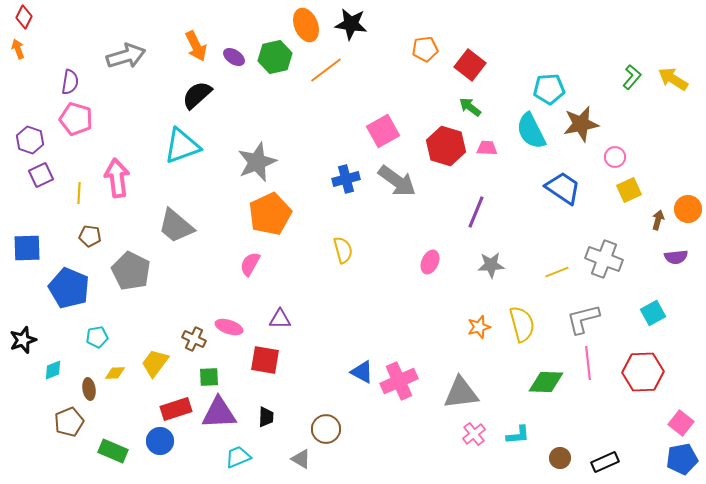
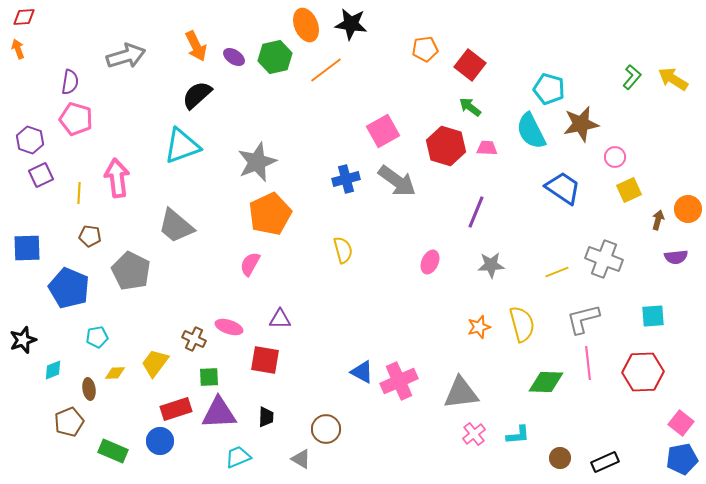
red diamond at (24, 17): rotated 60 degrees clockwise
cyan pentagon at (549, 89): rotated 20 degrees clockwise
cyan square at (653, 313): moved 3 px down; rotated 25 degrees clockwise
